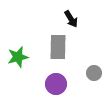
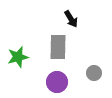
purple circle: moved 1 px right, 2 px up
